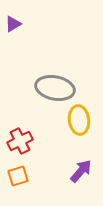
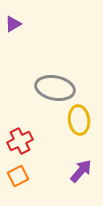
orange square: rotated 10 degrees counterclockwise
